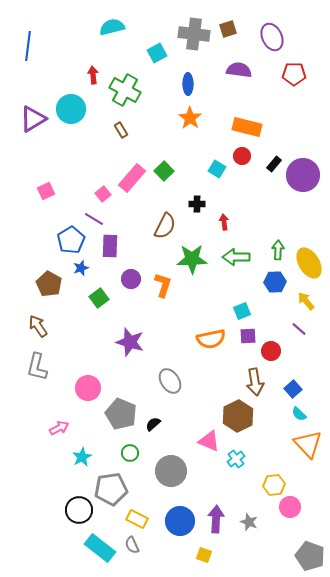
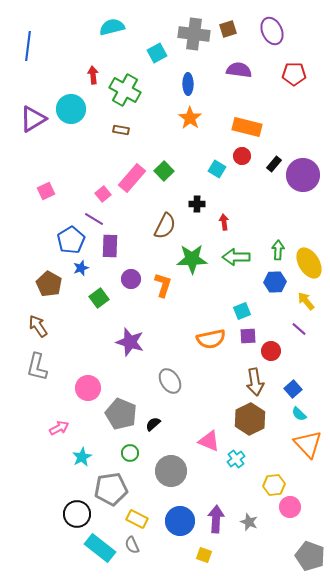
purple ellipse at (272, 37): moved 6 px up
brown rectangle at (121, 130): rotated 49 degrees counterclockwise
brown hexagon at (238, 416): moved 12 px right, 3 px down
black circle at (79, 510): moved 2 px left, 4 px down
